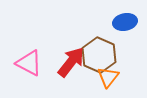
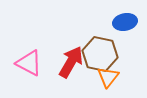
brown hexagon: moved 1 px right, 1 px up; rotated 12 degrees counterclockwise
red arrow: rotated 8 degrees counterclockwise
